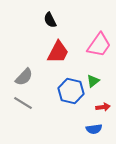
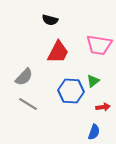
black semicircle: rotated 49 degrees counterclockwise
pink trapezoid: rotated 64 degrees clockwise
blue hexagon: rotated 10 degrees counterclockwise
gray line: moved 5 px right, 1 px down
blue semicircle: moved 3 px down; rotated 63 degrees counterclockwise
